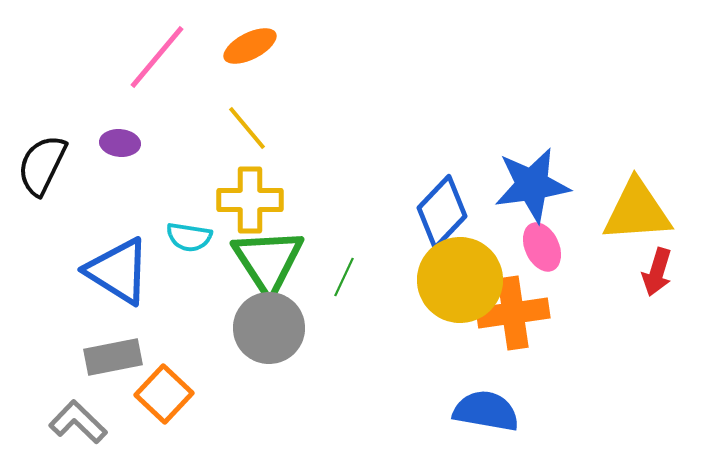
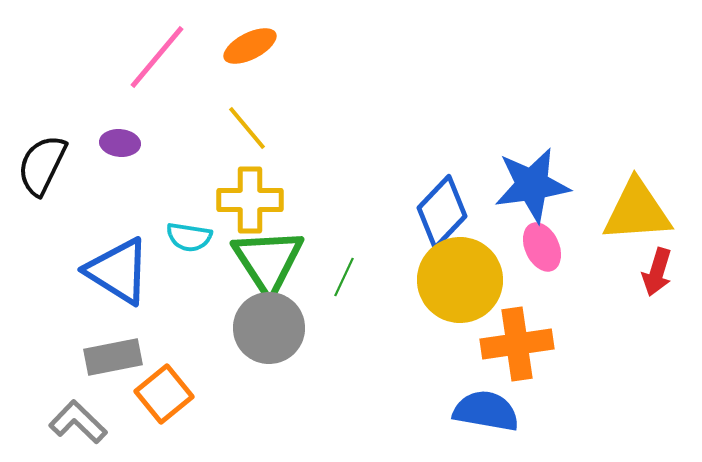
orange cross: moved 4 px right, 31 px down
orange square: rotated 8 degrees clockwise
